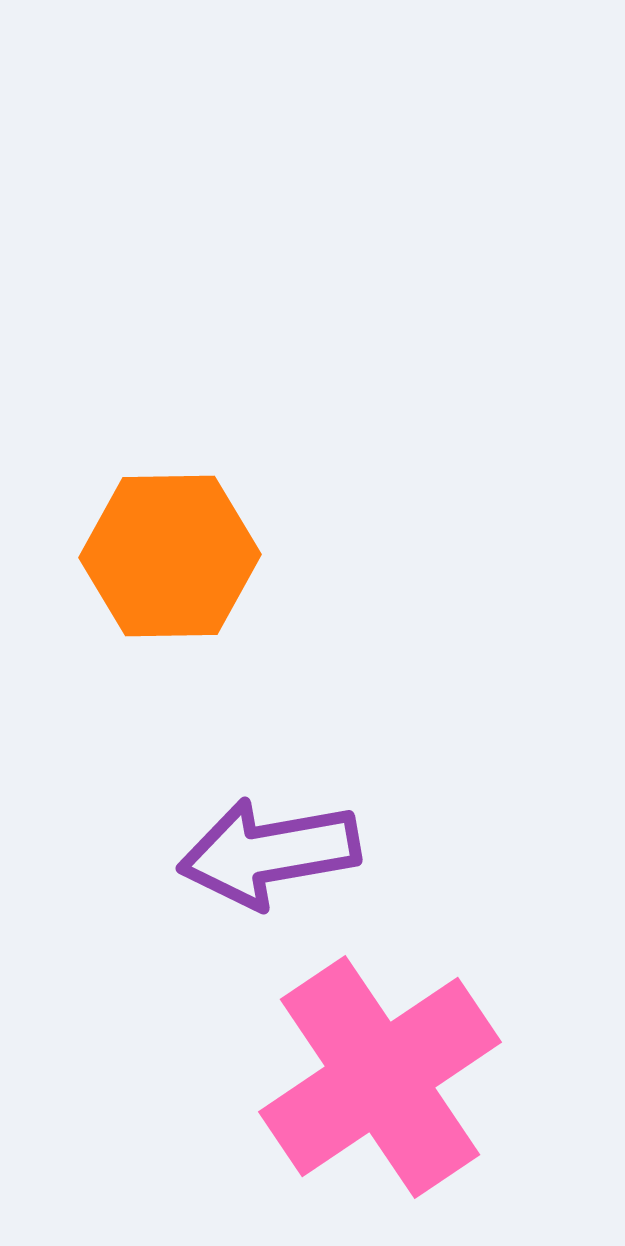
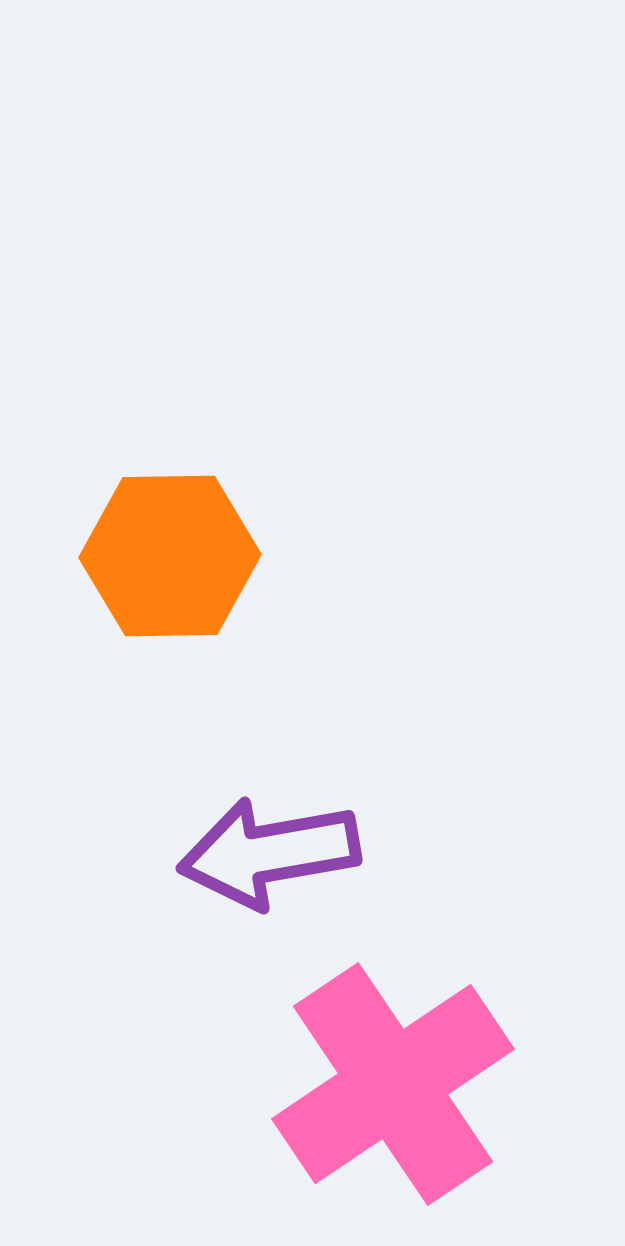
pink cross: moved 13 px right, 7 px down
